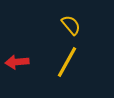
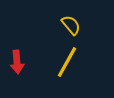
red arrow: rotated 90 degrees counterclockwise
